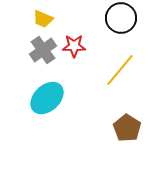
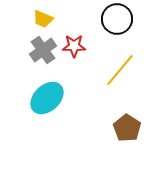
black circle: moved 4 px left, 1 px down
